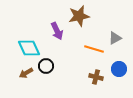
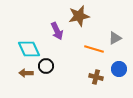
cyan diamond: moved 1 px down
brown arrow: rotated 32 degrees clockwise
